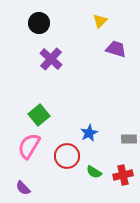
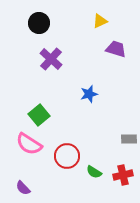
yellow triangle: rotated 21 degrees clockwise
blue star: moved 39 px up; rotated 12 degrees clockwise
pink semicircle: moved 2 px up; rotated 88 degrees counterclockwise
